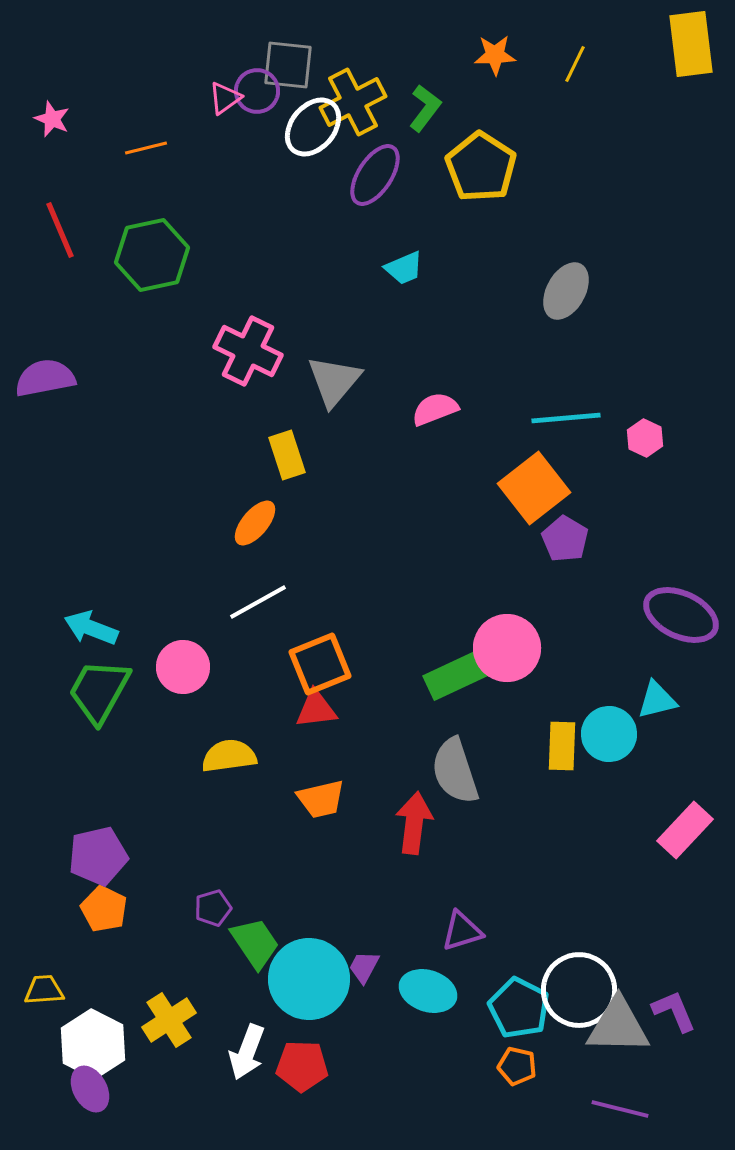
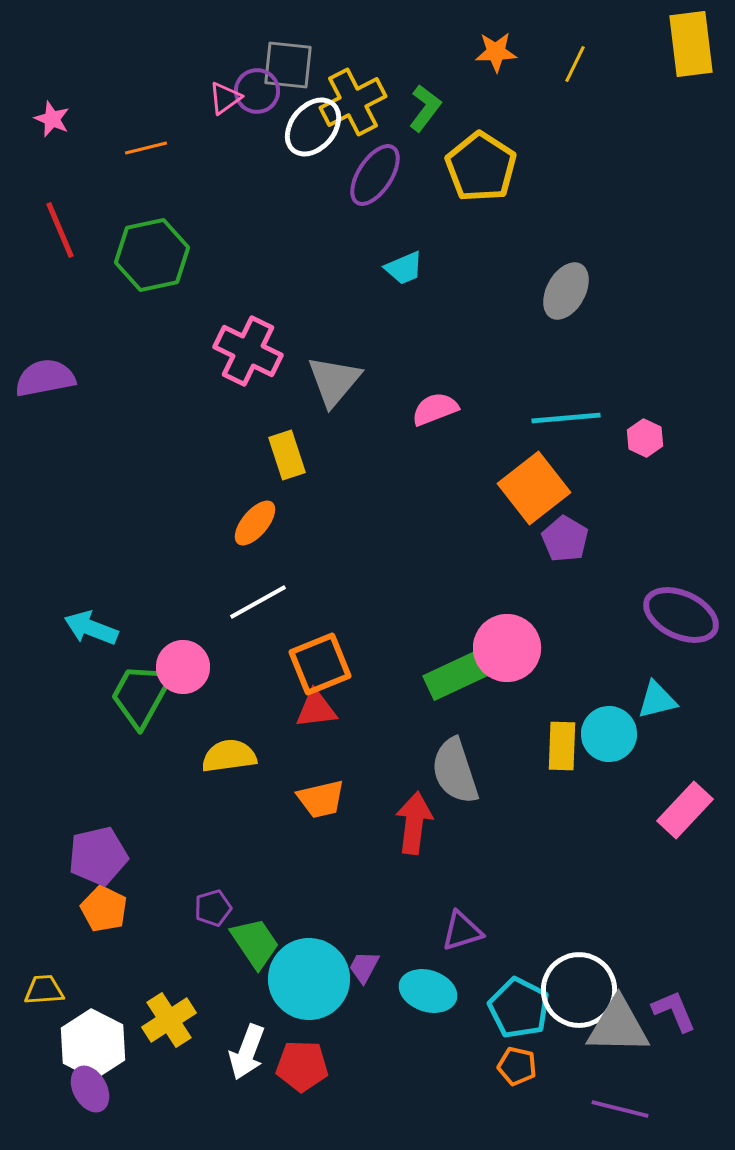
orange star at (495, 55): moved 1 px right, 3 px up
green trapezoid at (99, 691): moved 42 px right, 4 px down
pink rectangle at (685, 830): moved 20 px up
